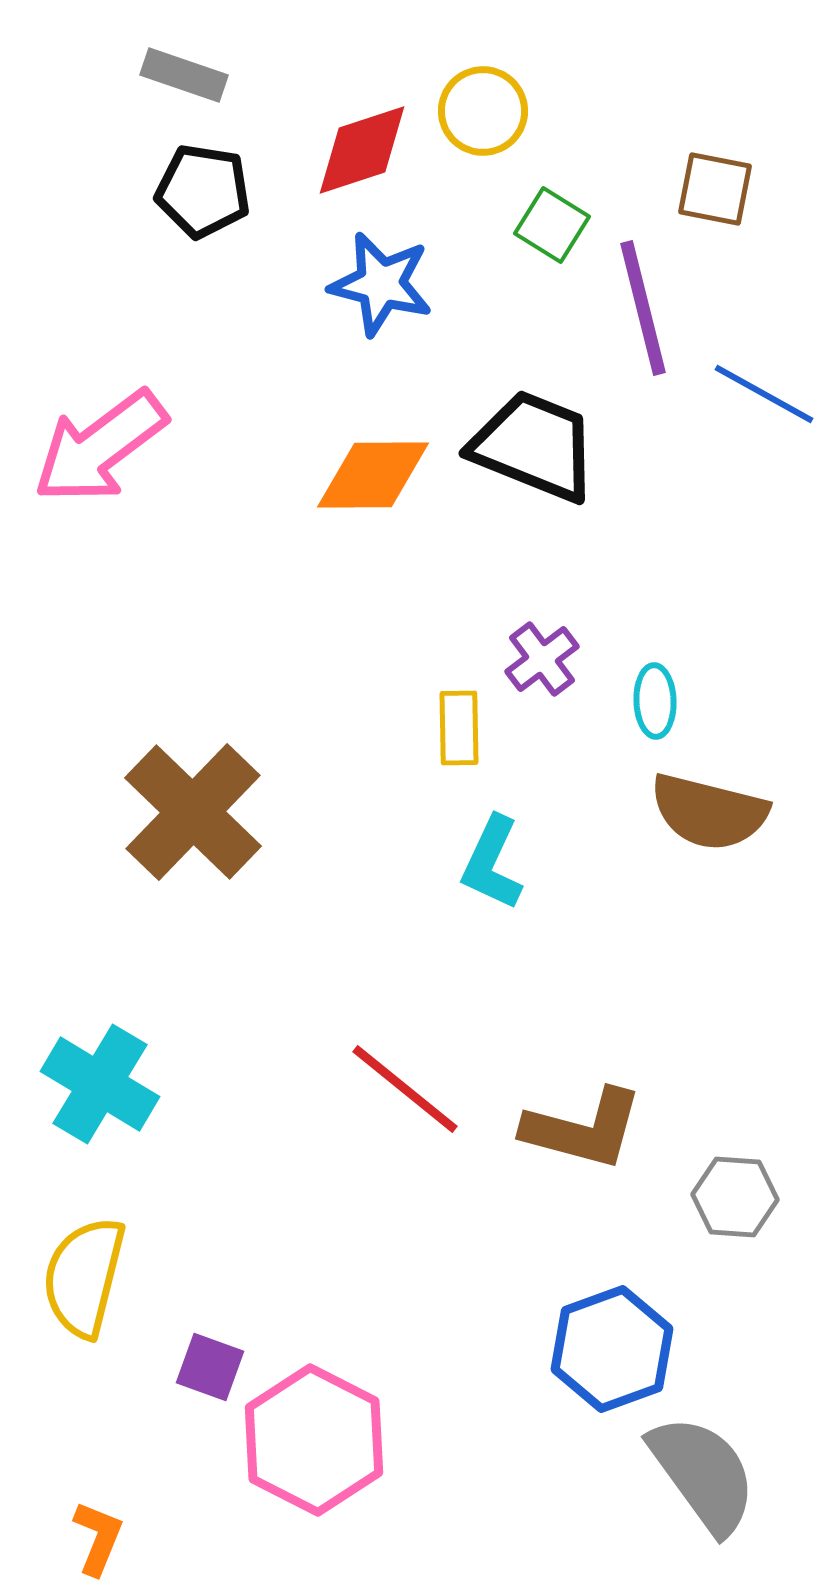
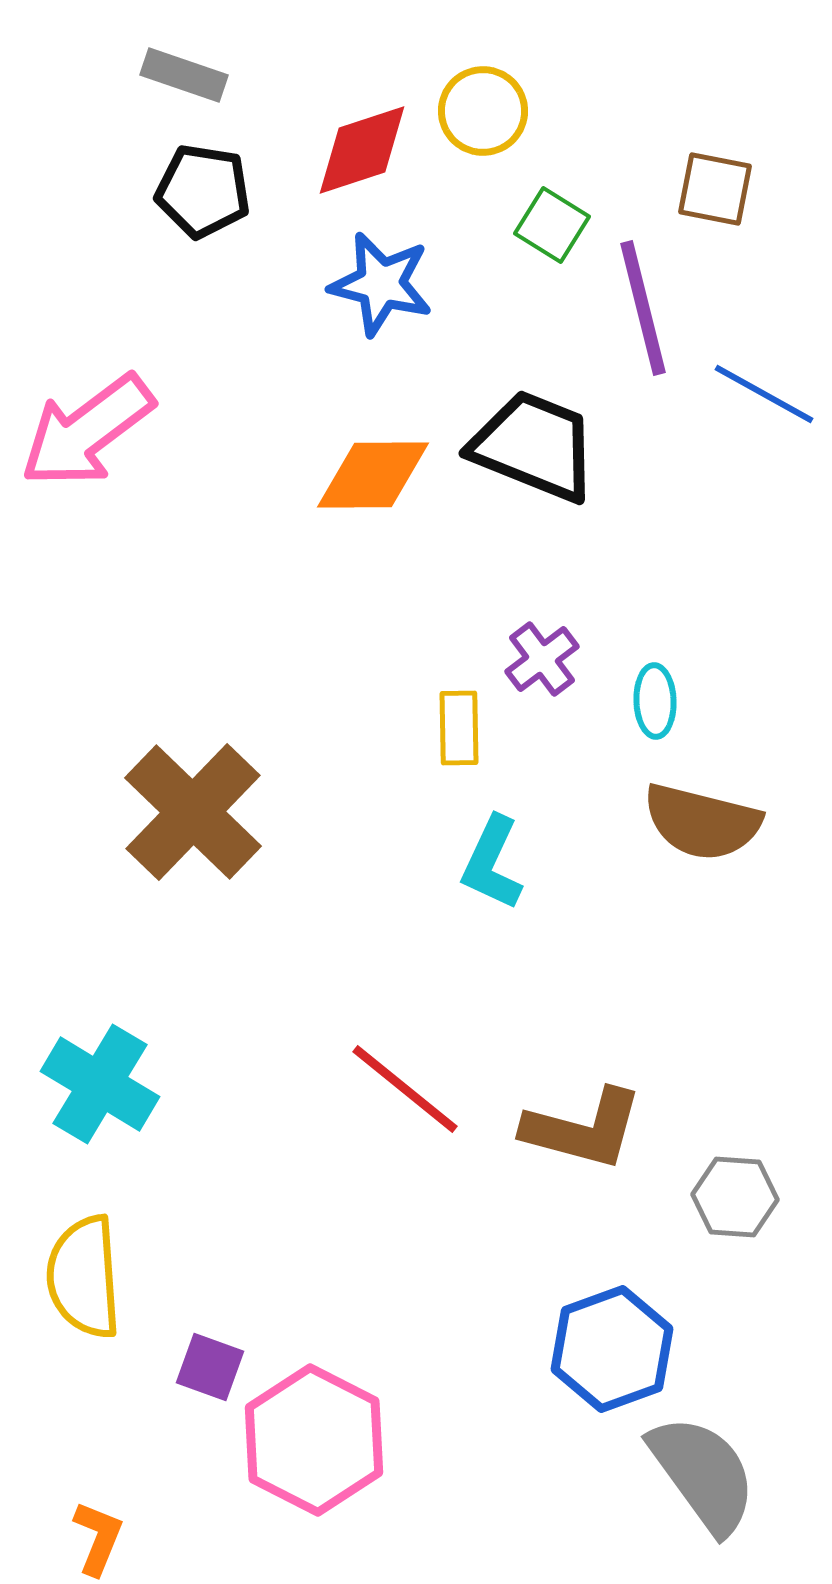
pink arrow: moved 13 px left, 16 px up
brown semicircle: moved 7 px left, 10 px down
yellow semicircle: rotated 18 degrees counterclockwise
